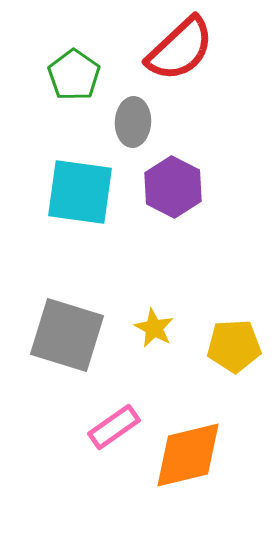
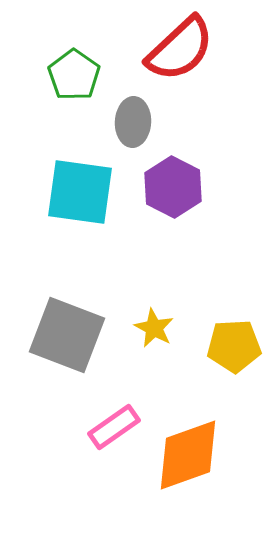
gray square: rotated 4 degrees clockwise
orange diamond: rotated 6 degrees counterclockwise
